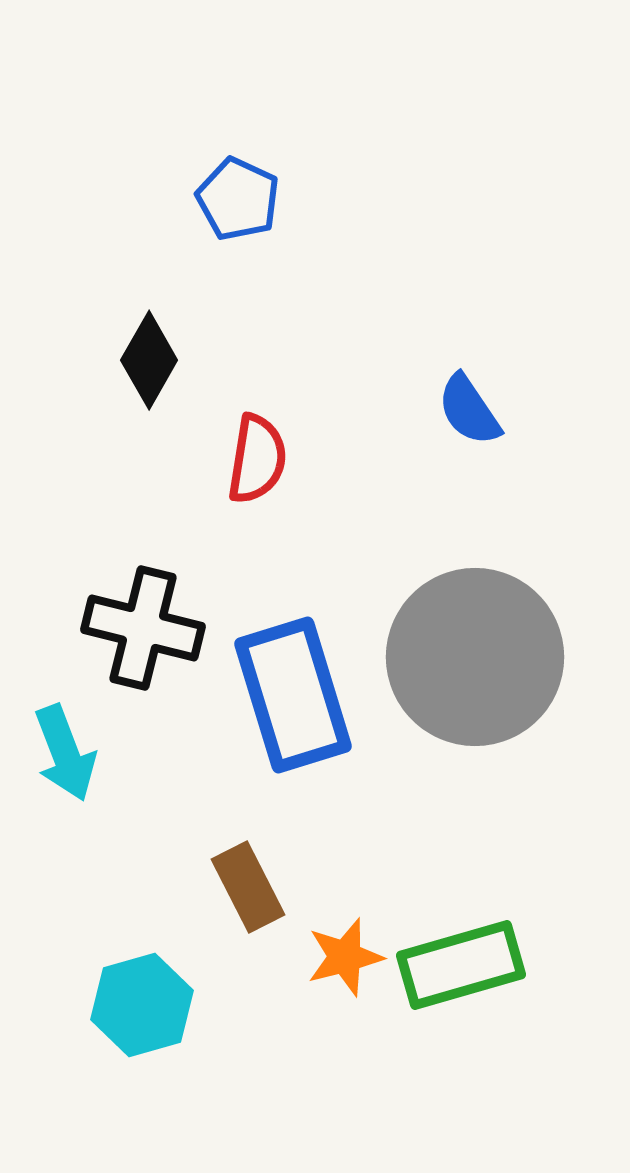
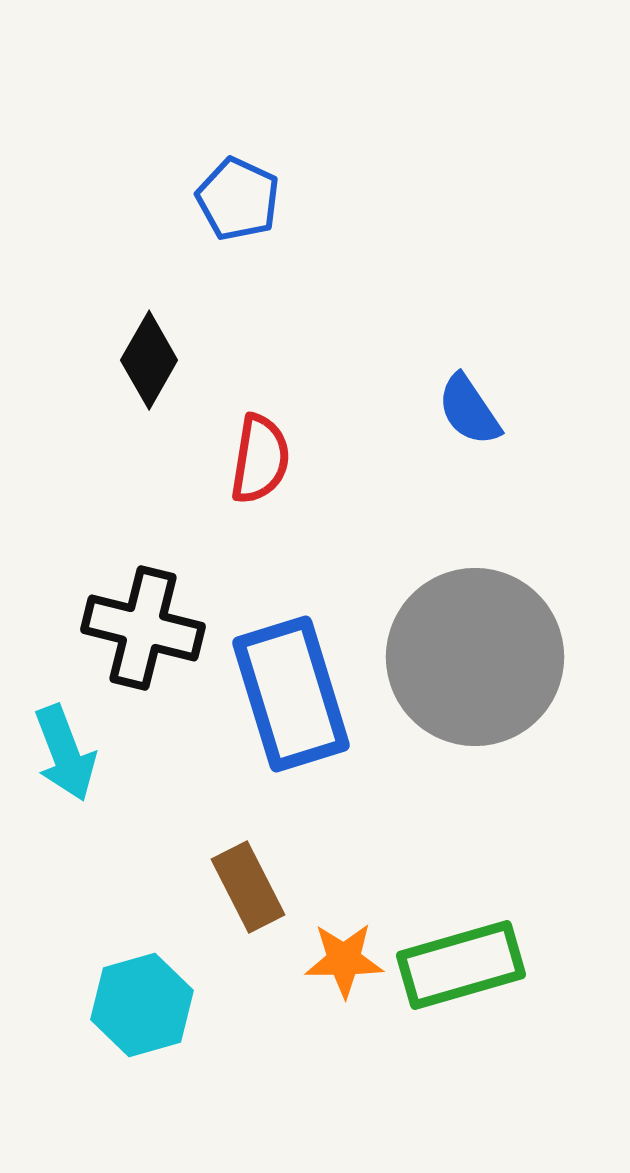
red semicircle: moved 3 px right
blue rectangle: moved 2 px left, 1 px up
orange star: moved 1 px left, 3 px down; rotated 14 degrees clockwise
